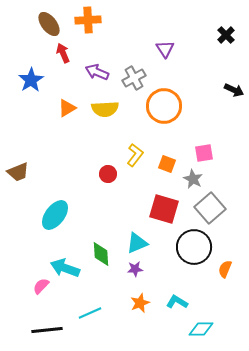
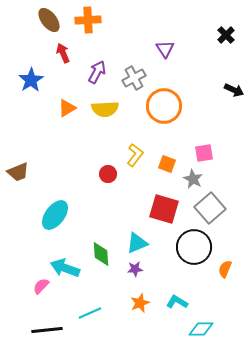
brown ellipse: moved 4 px up
purple arrow: rotated 95 degrees clockwise
